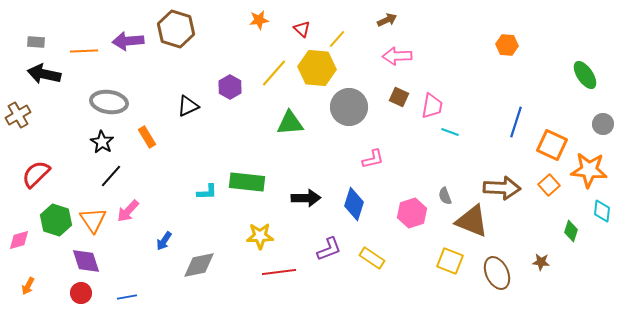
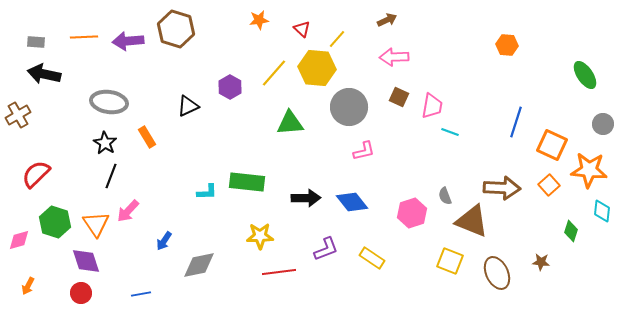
orange line at (84, 51): moved 14 px up
pink arrow at (397, 56): moved 3 px left, 1 px down
black star at (102, 142): moved 3 px right, 1 px down
pink L-shape at (373, 159): moved 9 px left, 8 px up
black line at (111, 176): rotated 20 degrees counterclockwise
blue diamond at (354, 204): moved 2 px left, 2 px up; rotated 56 degrees counterclockwise
green hexagon at (56, 220): moved 1 px left, 2 px down
orange triangle at (93, 220): moved 3 px right, 4 px down
purple L-shape at (329, 249): moved 3 px left
blue line at (127, 297): moved 14 px right, 3 px up
